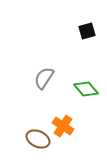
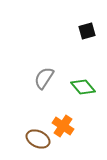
green diamond: moved 3 px left, 2 px up
